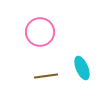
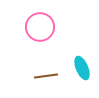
pink circle: moved 5 px up
